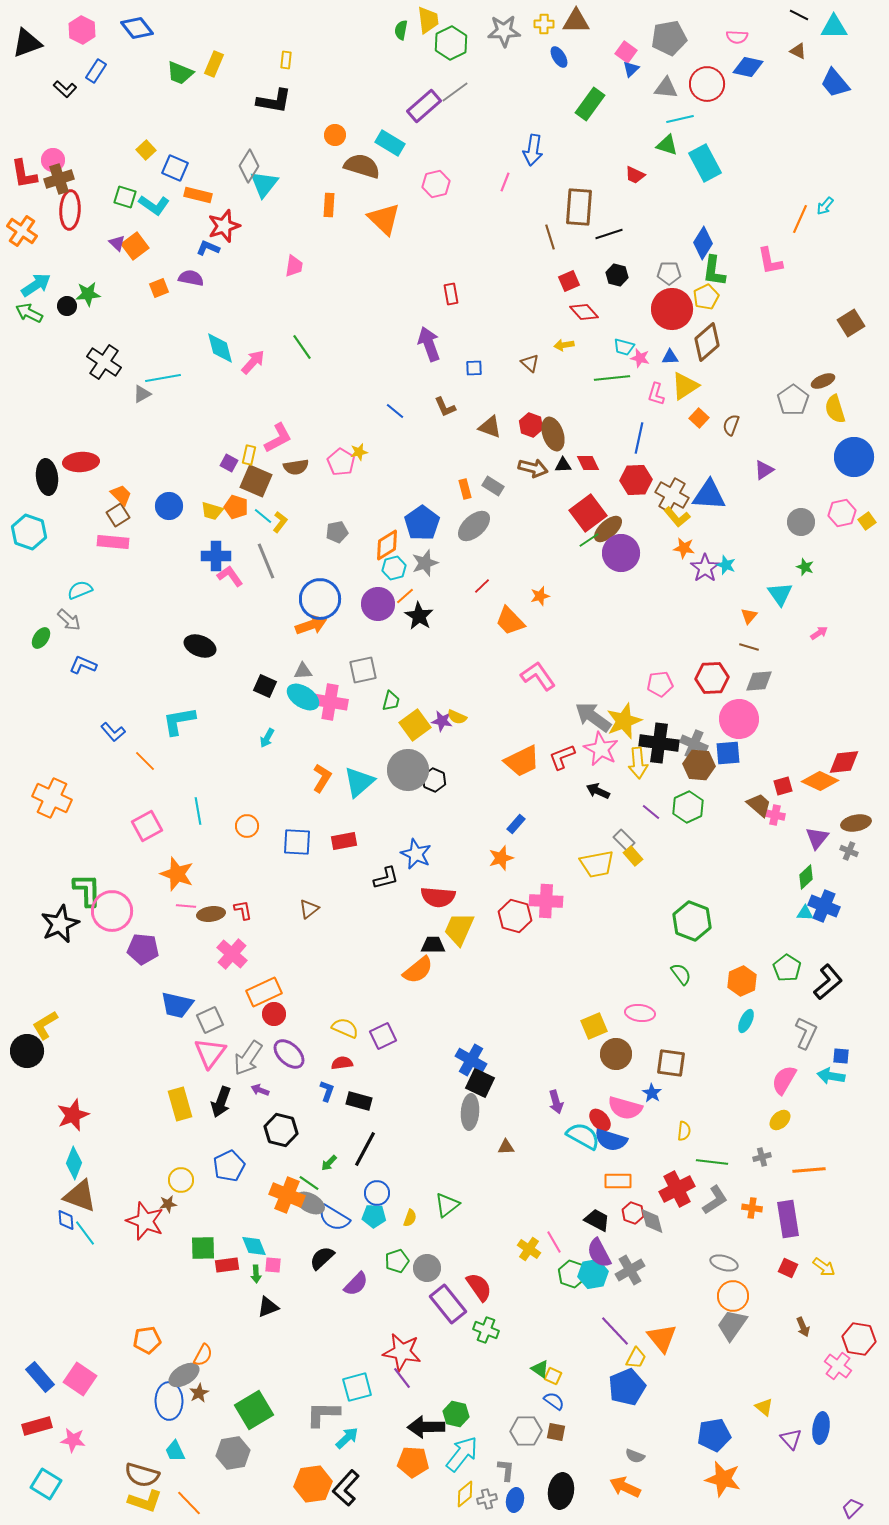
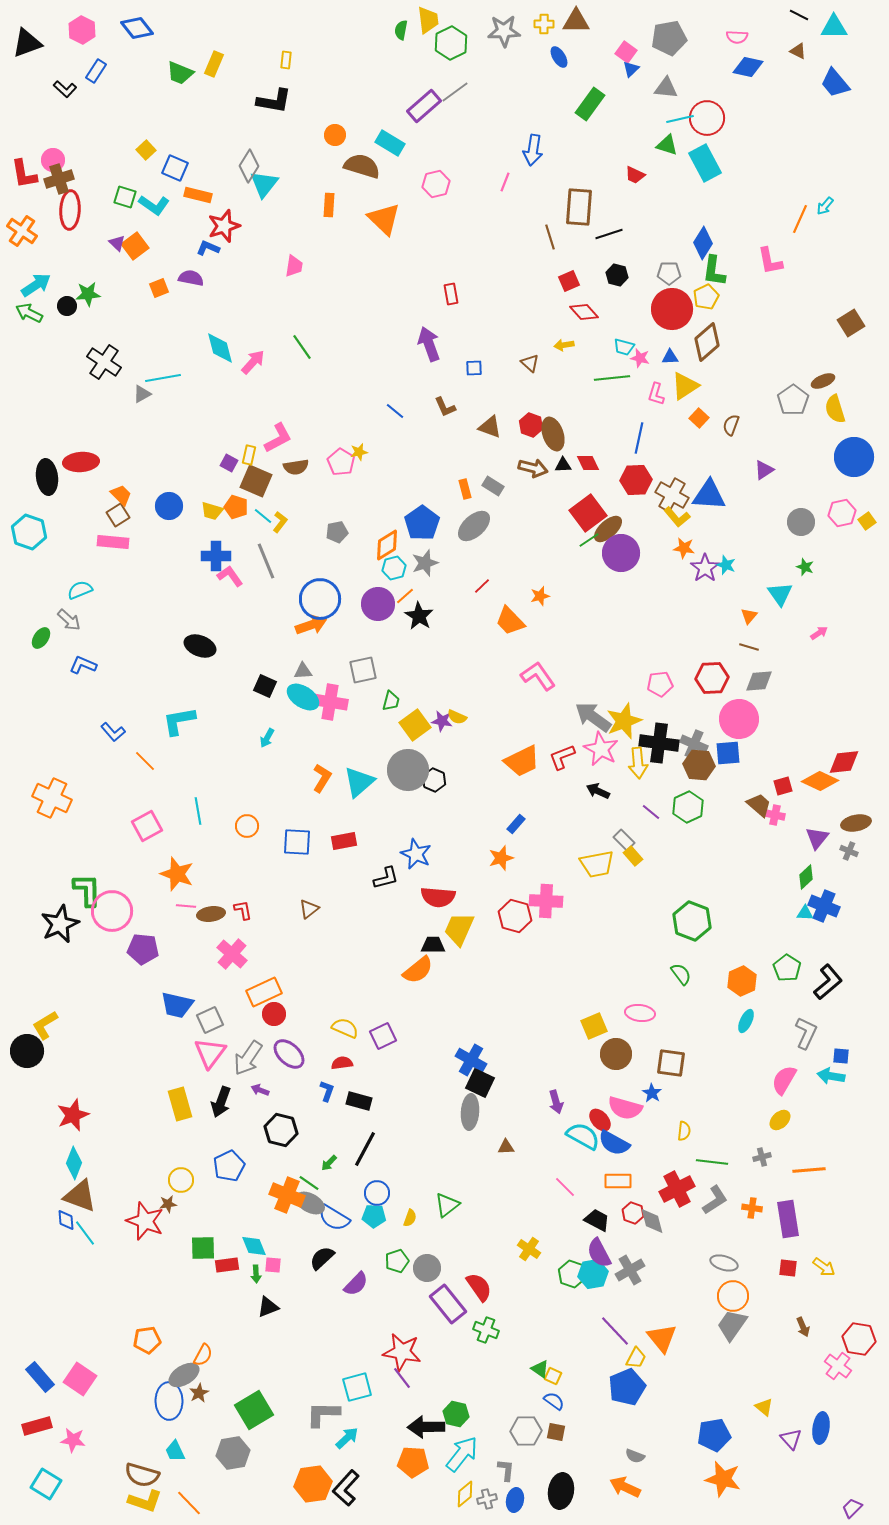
red circle at (707, 84): moved 34 px down
blue semicircle at (611, 1140): moved 3 px right, 3 px down; rotated 12 degrees clockwise
pink line at (554, 1242): moved 11 px right, 55 px up; rotated 15 degrees counterclockwise
red square at (788, 1268): rotated 18 degrees counterclockwise
